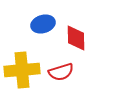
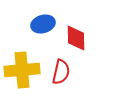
red semicircle: rotated 60 degrees counterclockwise
